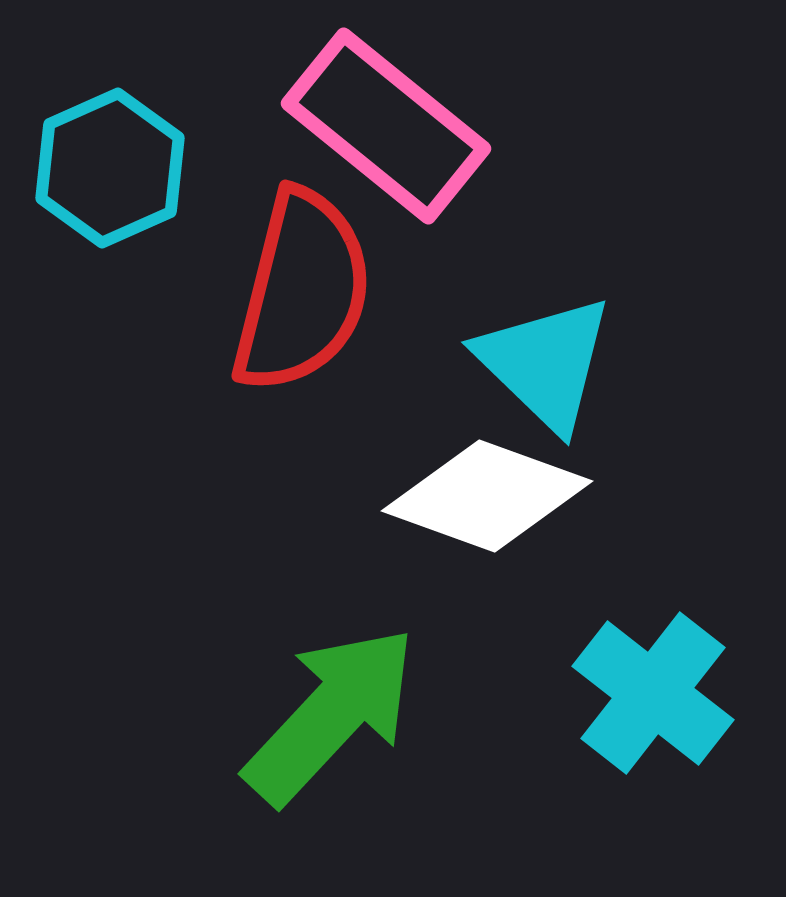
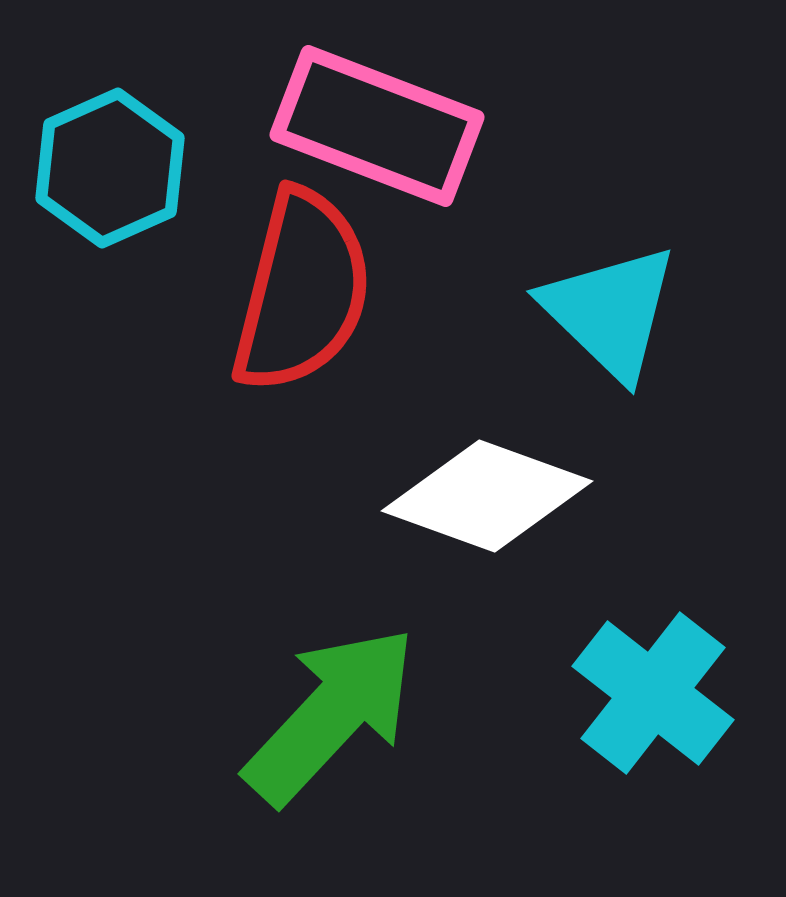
pink rectangle: moved 9 px left; rotated 18 degrees counterclockwise
cyan triangle: moved 65 px right, 51 px up
